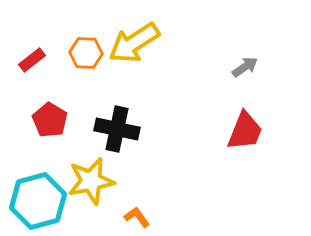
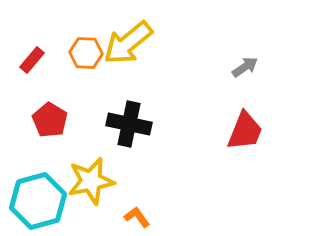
yellow arrow: moved 6 px left; rotated 6 degrees counterclockwise
red rectangle: rotated 12 degrees counterclockwise
black cross: moved 12 px right, 5 px up
